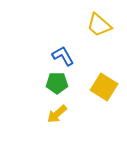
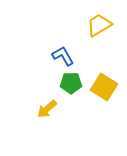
yellow trapezoid: rotated 108 degrees clockwise
green pentagon: moved 14 px right
yellow arrow: moved 10 px left, 5 px up
